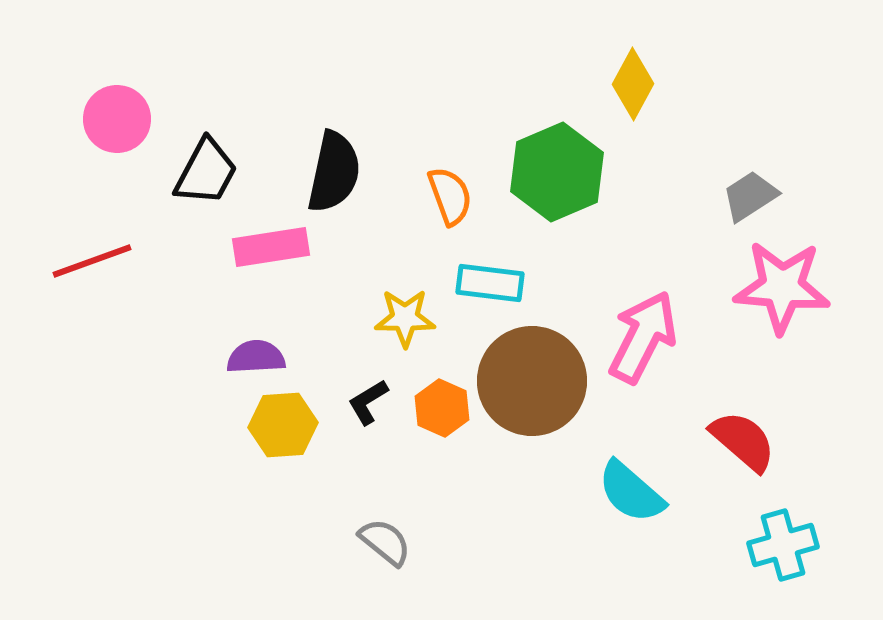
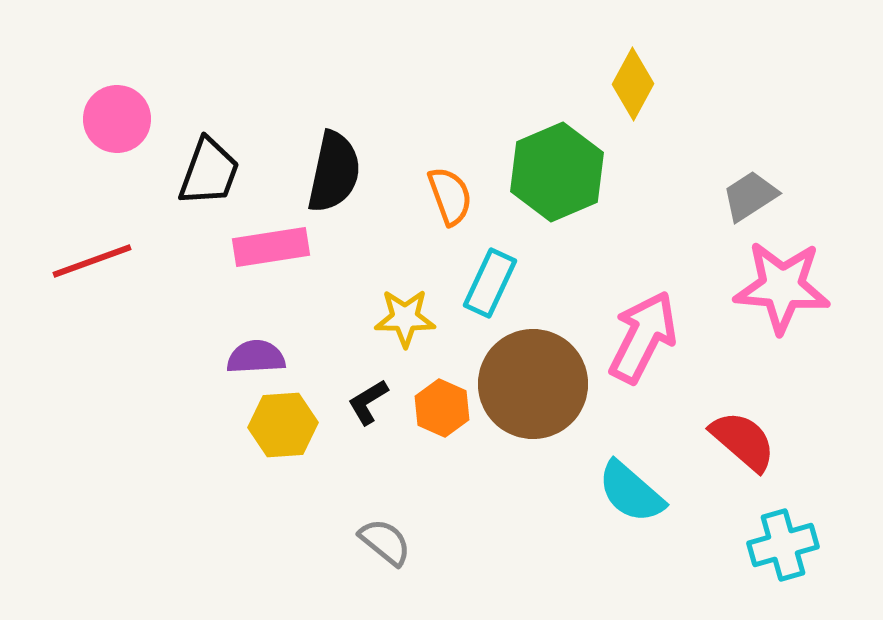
black trapezoid: moved 3 px right; rotated 8 degrees counterclockwise
cyan rectangle: rotated 72 degrees counterclockwise
brown circle: moved 1 px right, 3 px down
